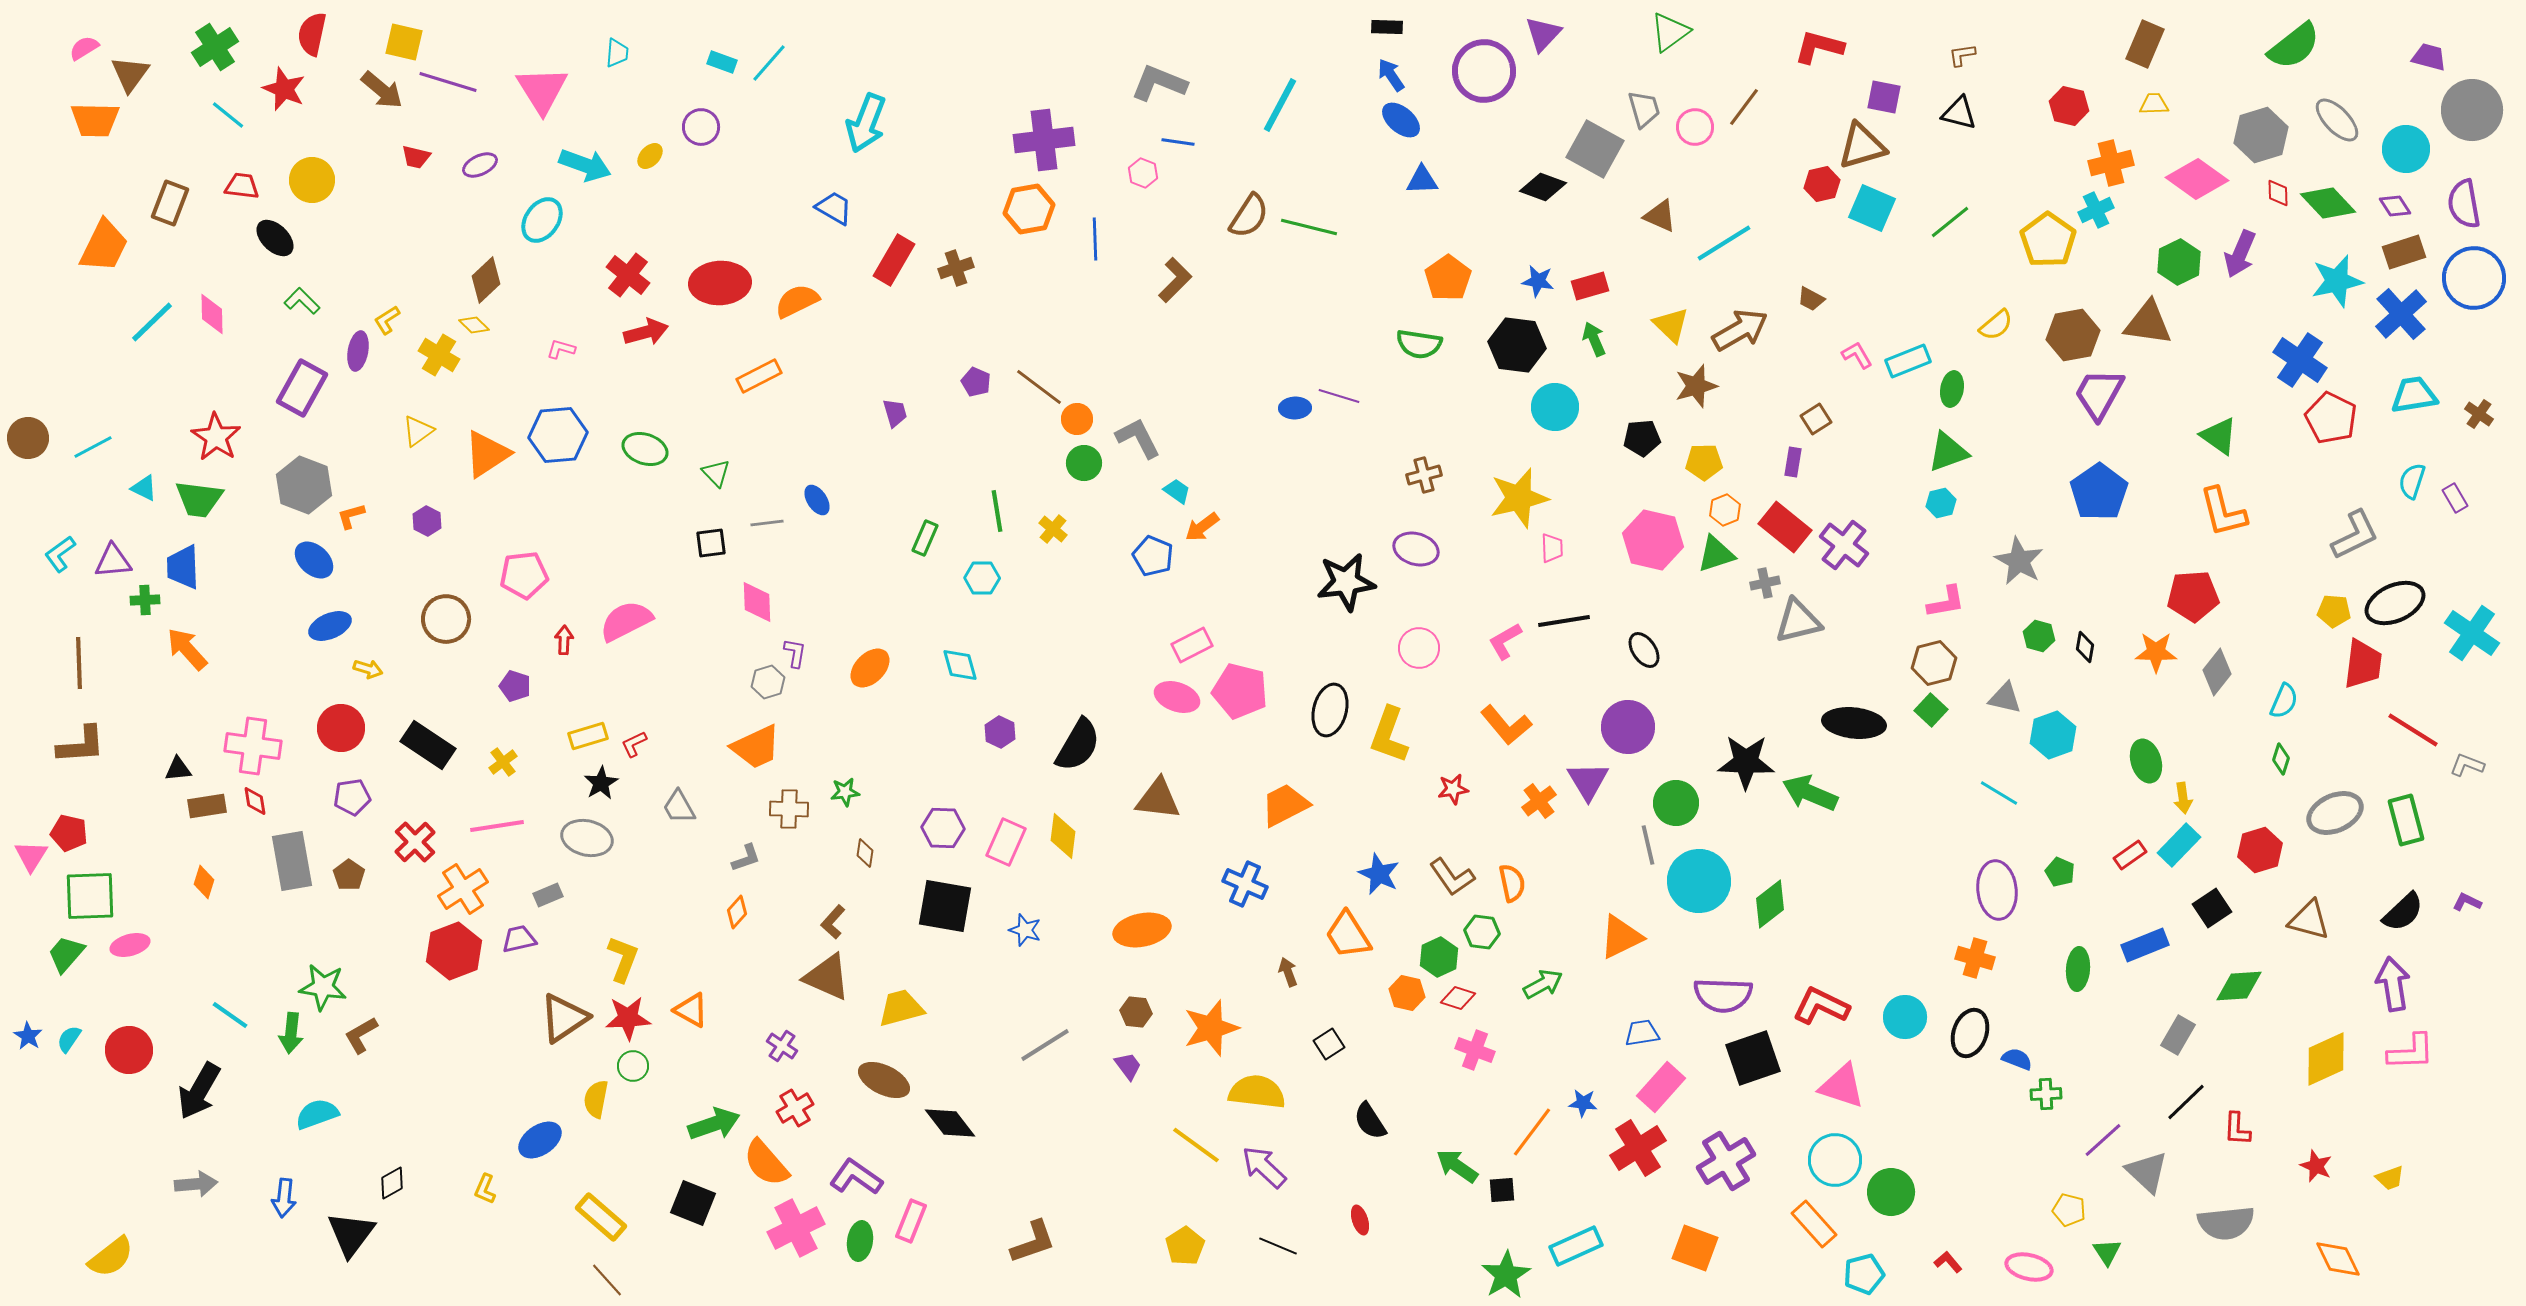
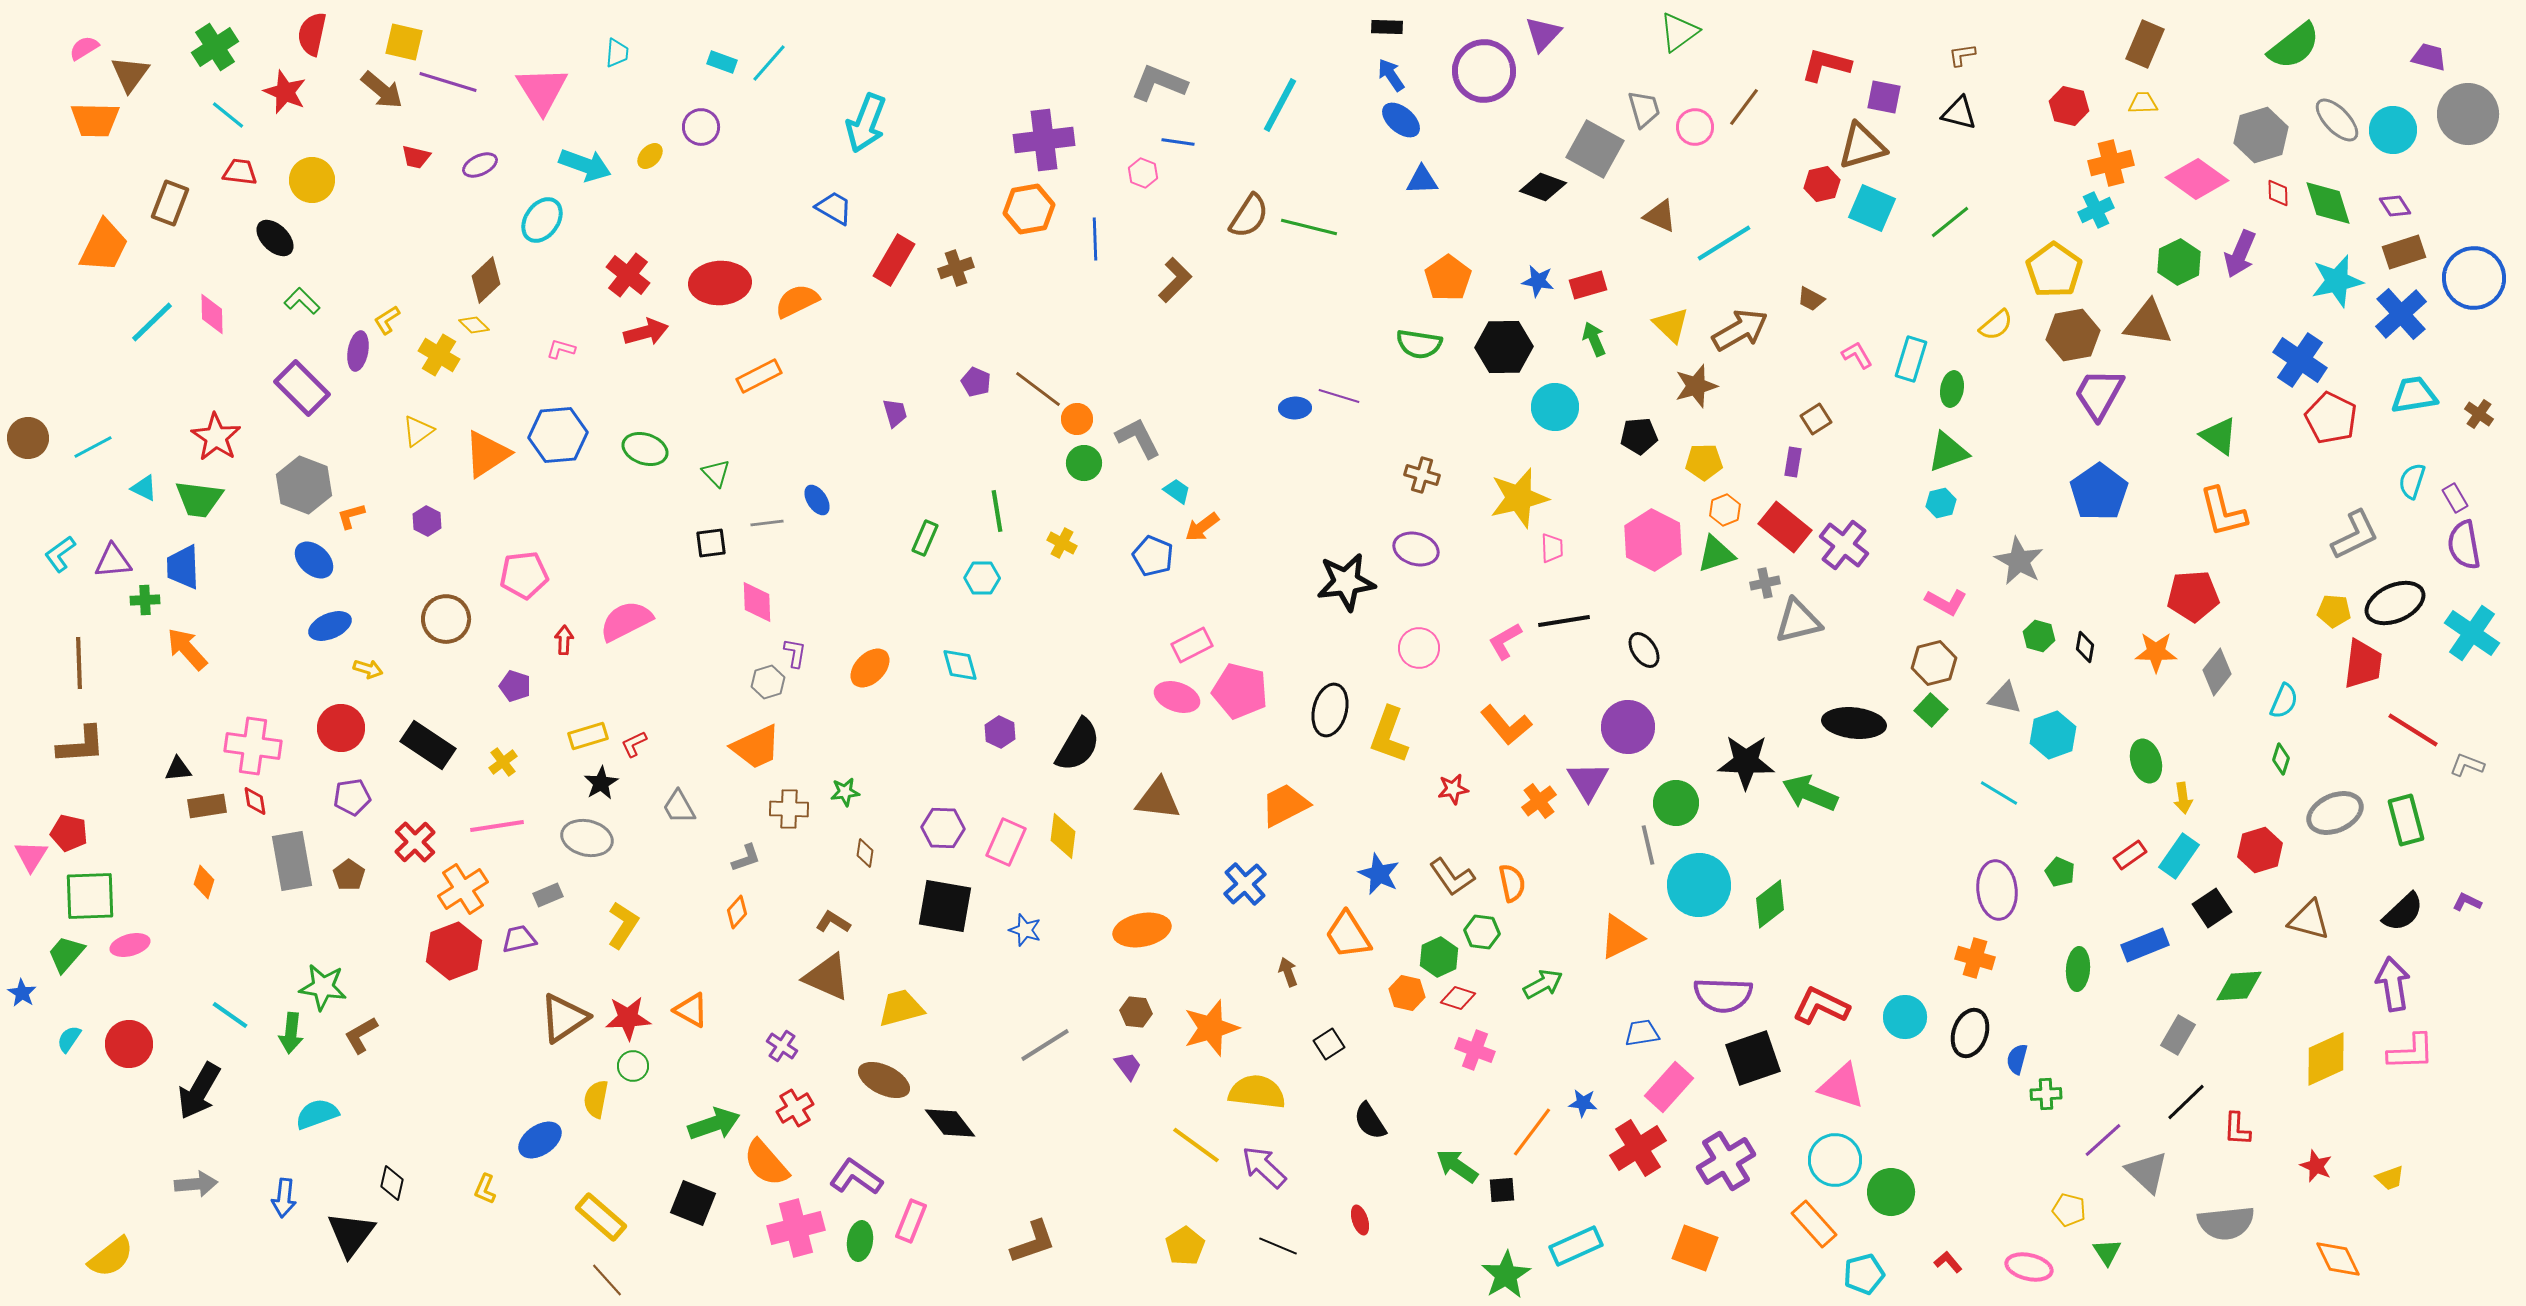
green triangle at (1670, 32): moved 9 px right
red L-shape at (1819, 47): moved 7 px right, 18 px down
red star at (284, 89): moved 1 px right, 3 px down
yellow trapezoid at (2154, 104): moved 11 px left, 1 px up
gray circle at (2472, 110): moved 4 px left, 4 px down
cyan circle at (2406, 149): moved 13 px left, 19 px up
red trapezoid at (242, 186): moved 2 px left, 14 px up
green diamond at (2328, 203): rotated 26 degrees clockwise
purple semicircle at (2464, 204): moved 341 px down
yellow pentagon at (2048, 240): moved 6 px right, 30 px down
red rectangle at (1590, 286): moved 2 px left, 1 px up
black hexagon at (1517, 345): moved 13 px left, 2 px down; rotated 8 degrees counterclockwise
cyan rectangle at (1908, 361): moved 3 px right, 2 px up; rotated 51 degrees counterclockwise
brown line at (1039, 387): moved 1 px left, 2 px down
purple rectangle at (302, 388): rotated 74 degrees counterclockwise
black pentagon at (1642, 438): moved 3 px left, 2 px up
brown cross at (1424, 475): moved 2 px left; rotated 32 degrees clockwise
yellow cross at (1053, 529): moved 9 px right, 14 px down; rotated 12 degrees counterclockwise
pink hexagon at (1653, 540): rotated 14 degrees clockwise
pink L-shape at (1946, 602): rotated 39 degrees clockwise
cyan rectangle at (2179, 845): moved 11 px down; rotated 9 degrees counterclockwise
cyan circle at (1699, 881): moved 4 px down
blue cross at (1245, 884): rotated 24 degrees clockwise
brown L-shape at (833, 922): rotated 80 degrees clockwise
yellow L-shape at (623, 959): moved 34 px up; rotated 12 degrees clockwise
blue star at (28, 1036): moved 6 px left, 43 px up
red circle at (129, 1050): moved 6 px up
blue semicircle at (2017, 1059): rotated 96 degrees counterclockwise
pink rectangle at (1661, 1087): moved 8 px right
black diamond at (392, 1183): rotated 48 degrees counterclockwise
pink cross at (796, 1228): rotated 12 degrees clockwise
